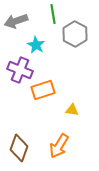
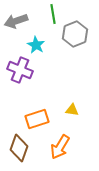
gray hexagon: rotated 10 degrees clockwise
orange rectangle: moved 6 px left, 29 px down
orange arrow: moved 1 px right, 1 px down
